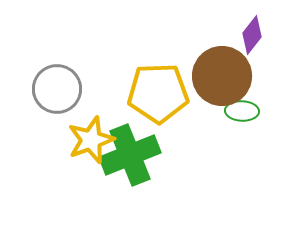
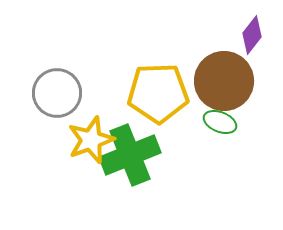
brown circle: moved 2 px right, 5 px down
gray circle: moved 4 px down
green ellipse: moved 22 px left, 11 px down; rotated 20 degrees clockwise
